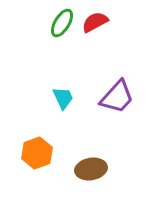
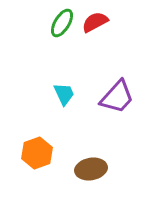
cyan trapezoid: moved 1 px right, 4 px up
